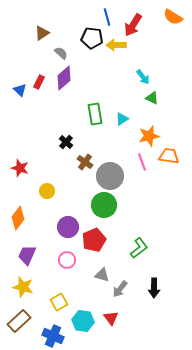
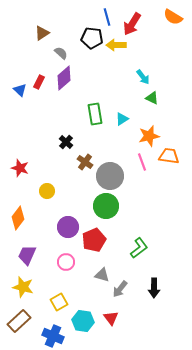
red arrow: moved 1 px left, 1 px up
green circle: moved 2 px right, 1 px down
pink circle: moved 1 px left, 2 px down
